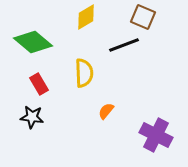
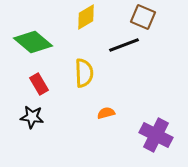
orange semicircle: moved 2 px down; rotated 36 degrees clockwise
